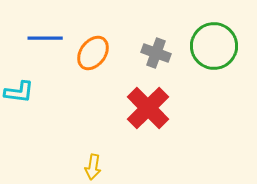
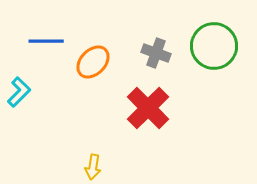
blue line: moved 1 px right, 3 px down
orange ellipse: moved 9 px down; rotated 8 degrees clockwise
cyan L-shape: rotated 52 degrees counterclockwise
